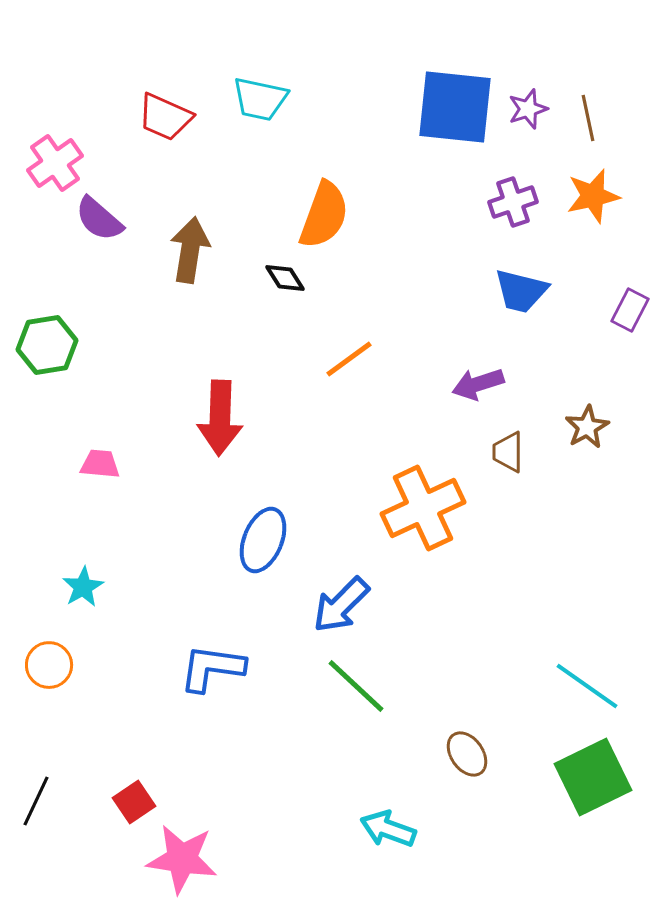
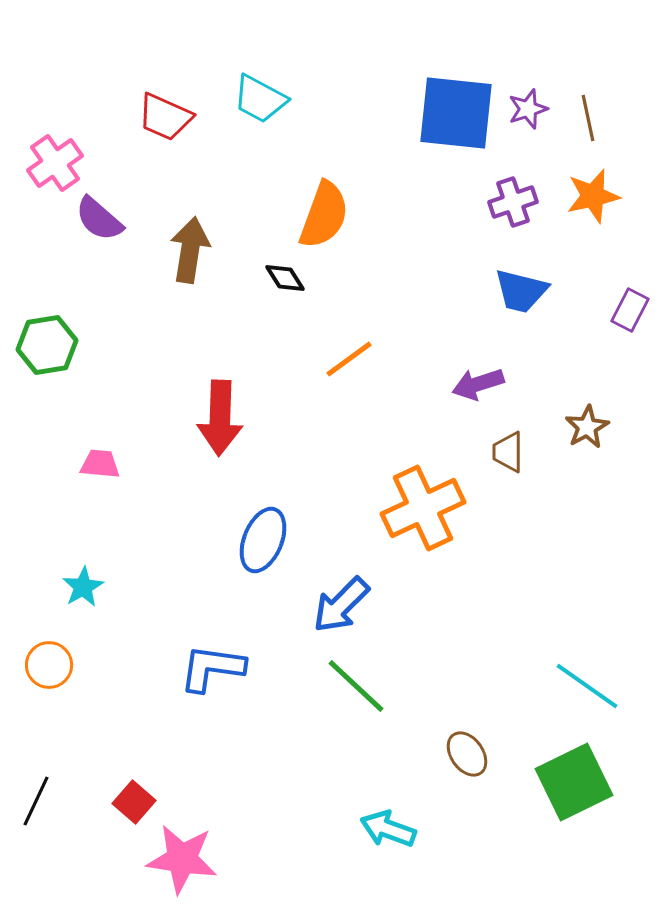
cyan trapezoid: rotated 16 degrees clockwise
blue square: moved 1 px right, 6 px down
green square: moved 19 px left, 5 px down
red square: rotated 15 degrees counterclockwise
